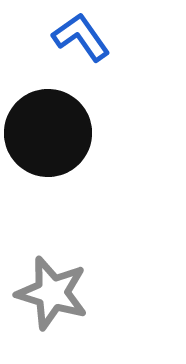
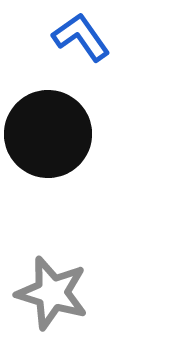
black circle: moved 1 px down
